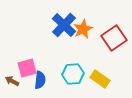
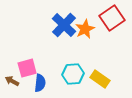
orange star: moved 2 px right
red square: moved 2 px left, 20 px up
blue semicircle: moved 3 px down
